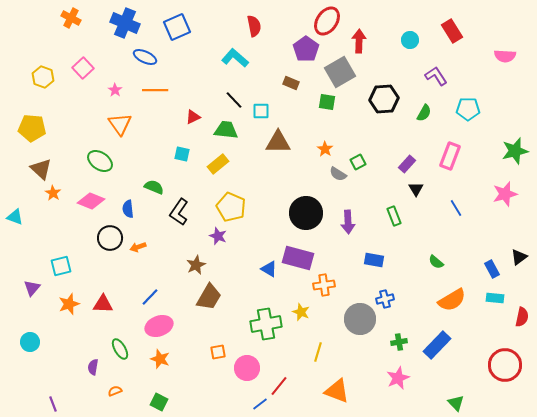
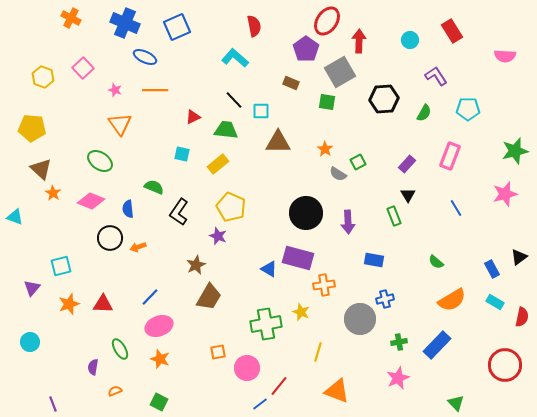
pink star at (115, 90): rotated 16 degrees counterclockwise
black triangle at (416, 189): moved 8 px left, 6 px down
cyan rectangle at (495, 298): moved 4 px down; rotated 24 degrees clockwise
